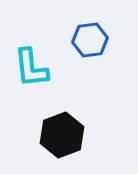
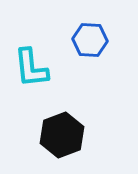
blue hexagon: rotated 12 degrees clockwise
